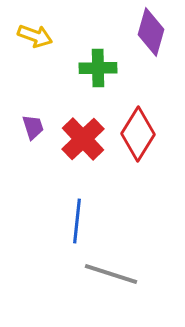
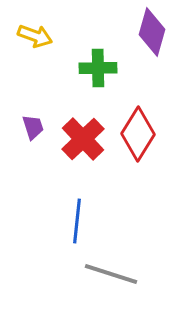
purple diamond: moved 1 px right
